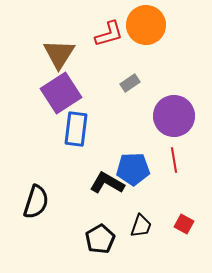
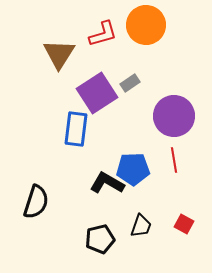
red L-shape: moved 6 px left
purple square: moved 36 px right
black pentagon: rotated 16 degrees clockwise
